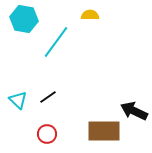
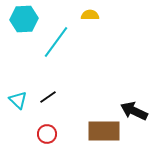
cyan hexagon: rotated 12 degrees counterclockwise
